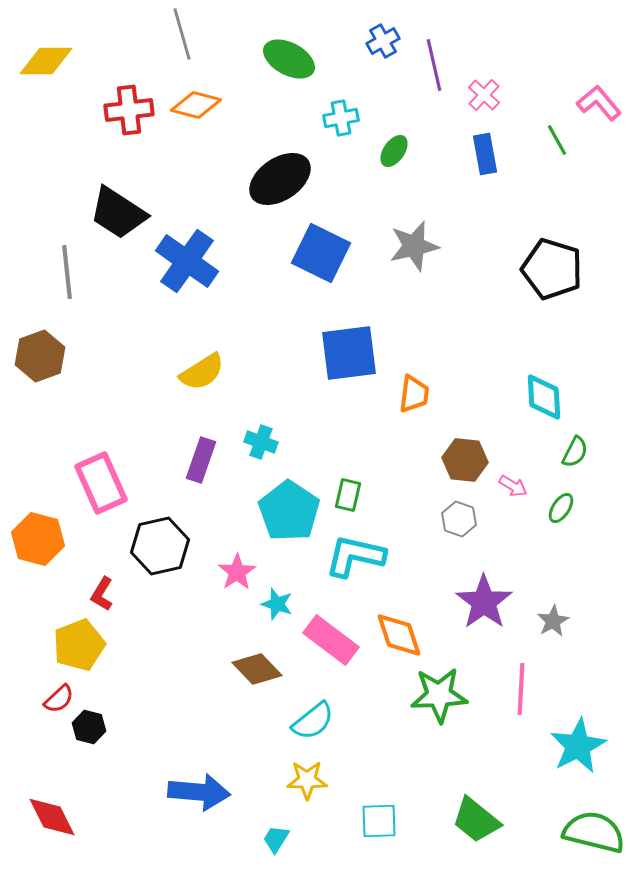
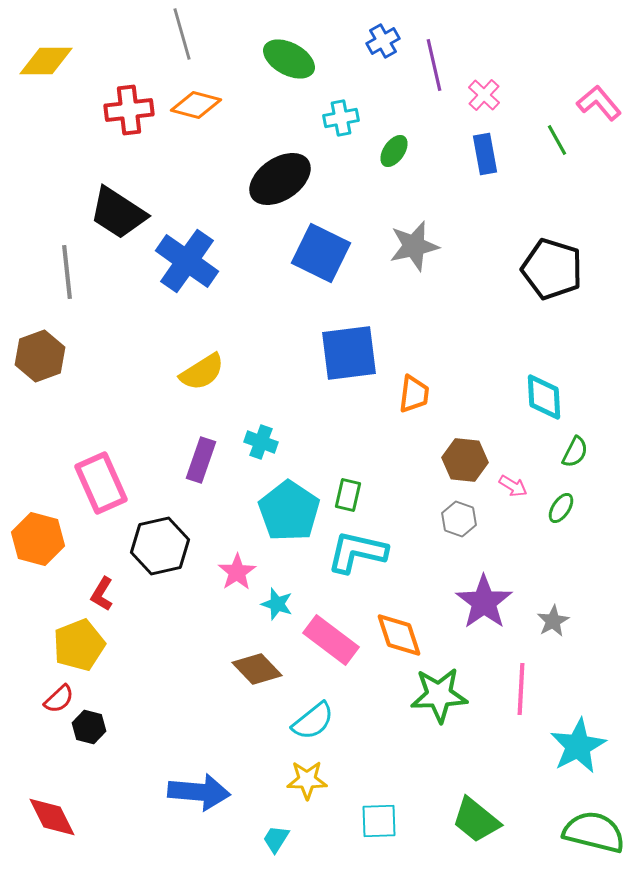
cyan L-shape at (355, 556): moved 2 px right, 4 px up
